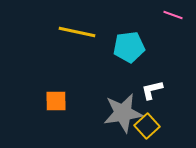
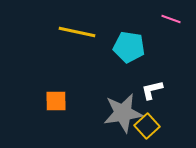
pink line: moved 2 px left, 4 px down
cyan pentagon: rotated 16 degrees clockwise
